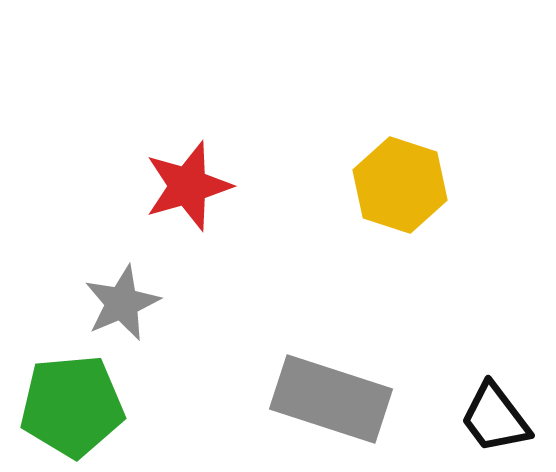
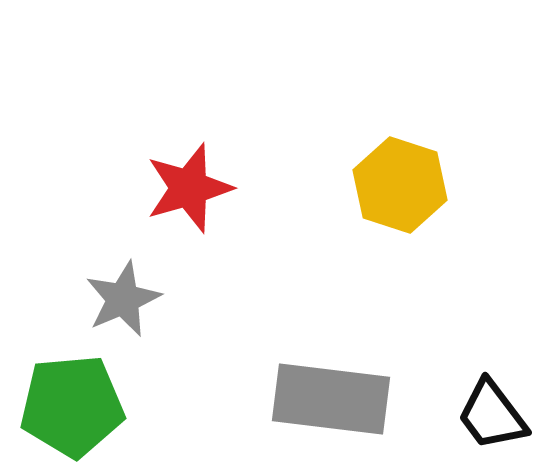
red star: moved 1 px right, 2 px down
gray star: moved 1 px right, 4 px up
gray rectangle: rotated 11 degrees counterclockwise
black trapezoid: moved 3 px left, 3 px up
